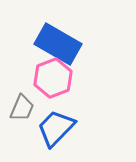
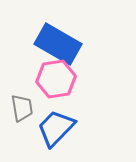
pink hexagon: moved 3 px right, 1 px down; rotated 12 degrees clockwise
gray trapezoid: rotated 32 degrees counterclockwise
